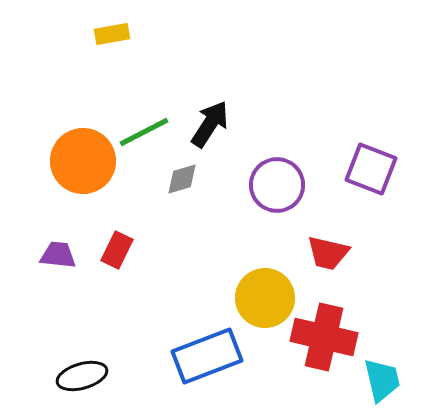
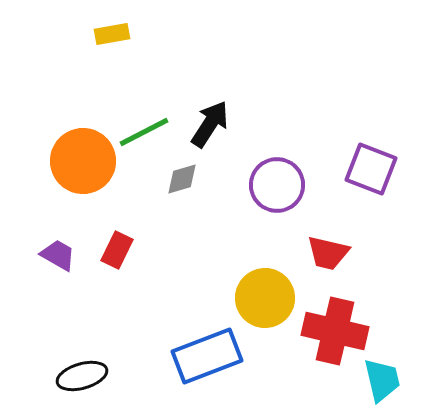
purple trapezoid: rotated 24 degrees clockwise
red cross: moved 11 px right, 6 px up
